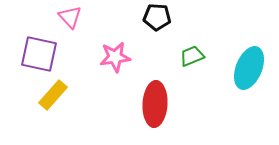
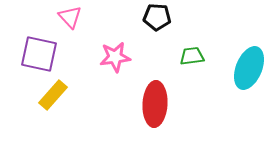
green trapezoid: rotated 15 degrees clockwise
